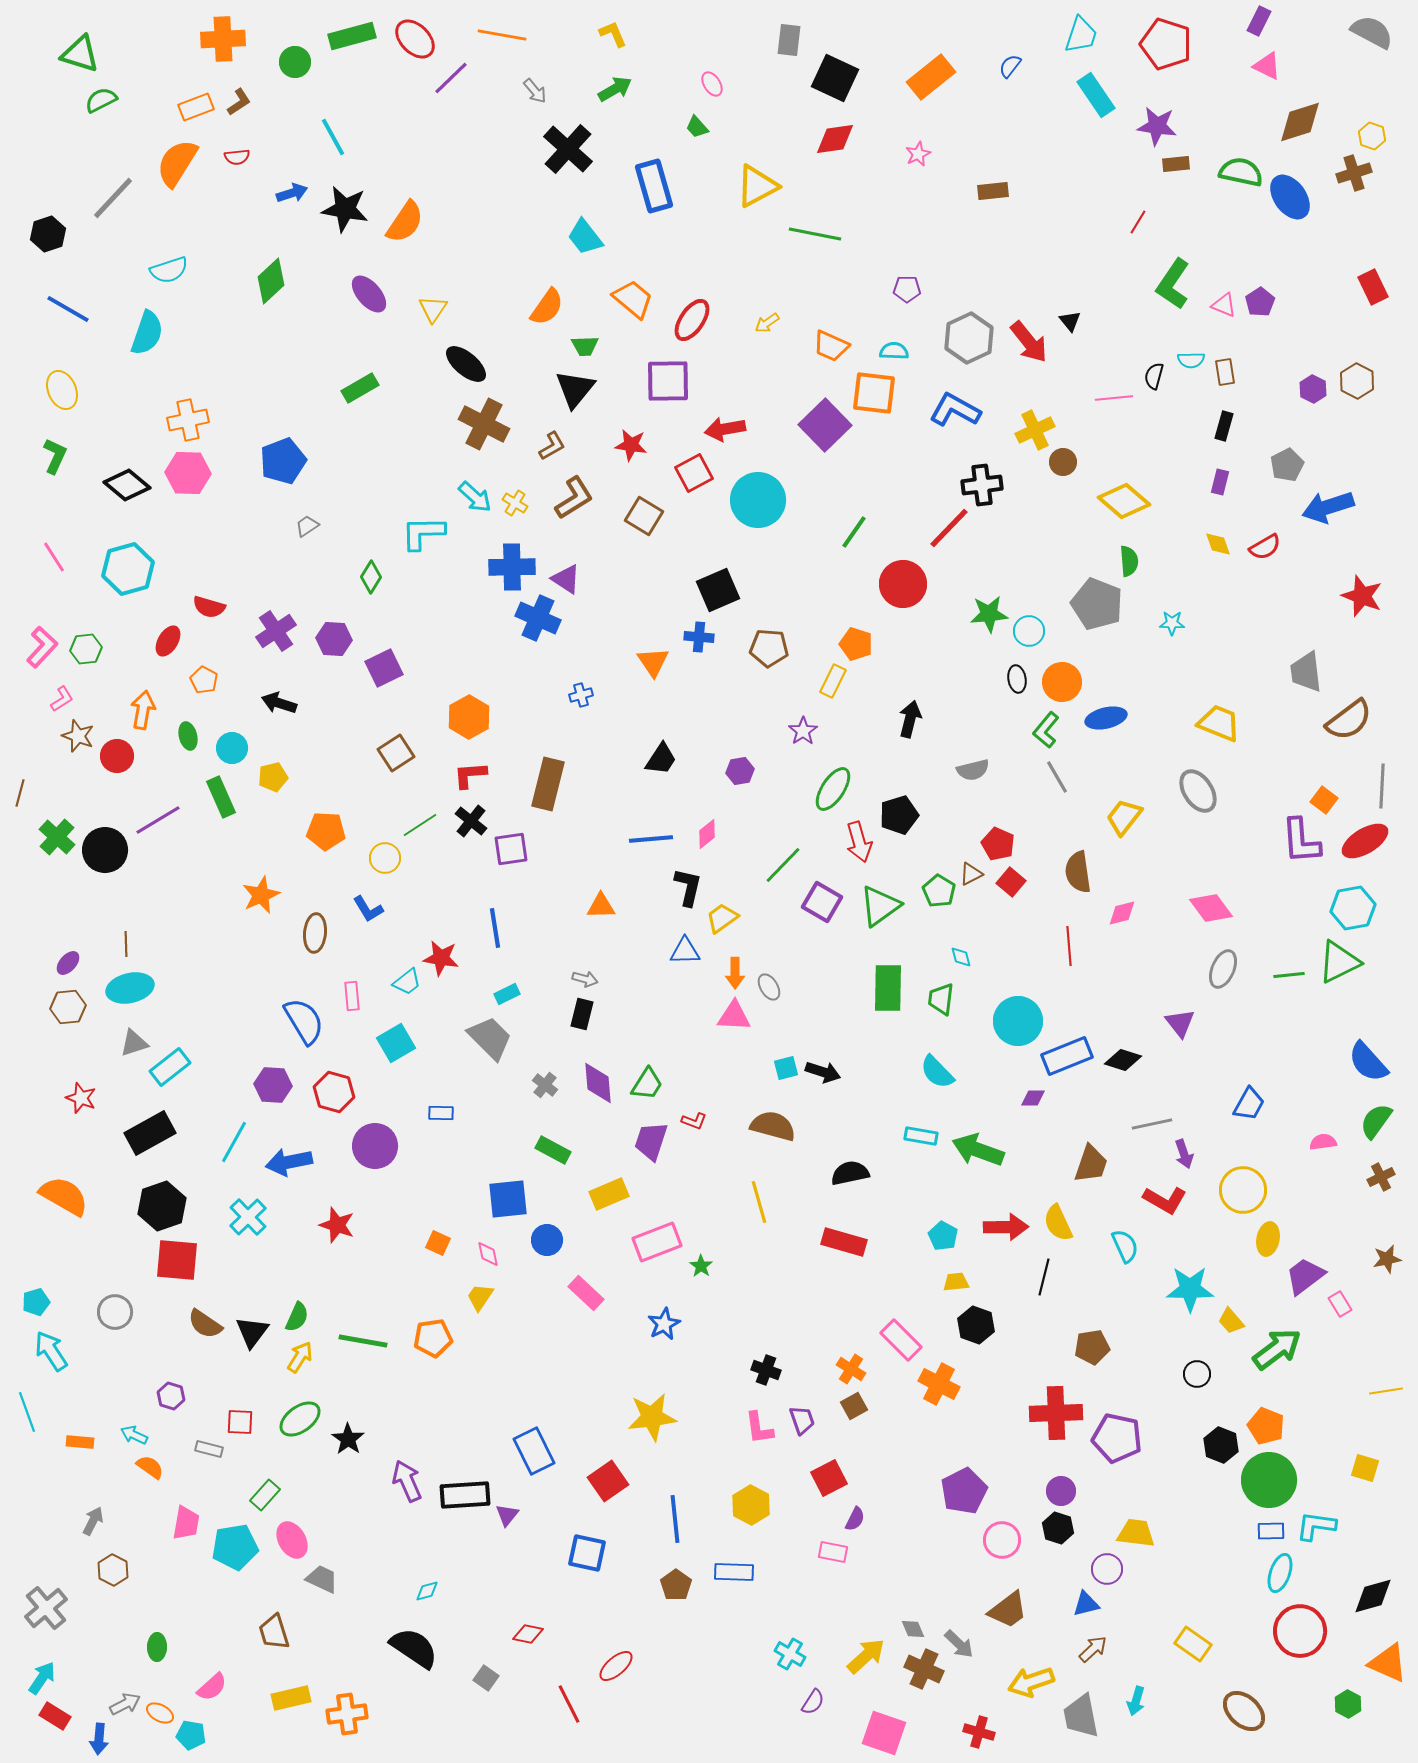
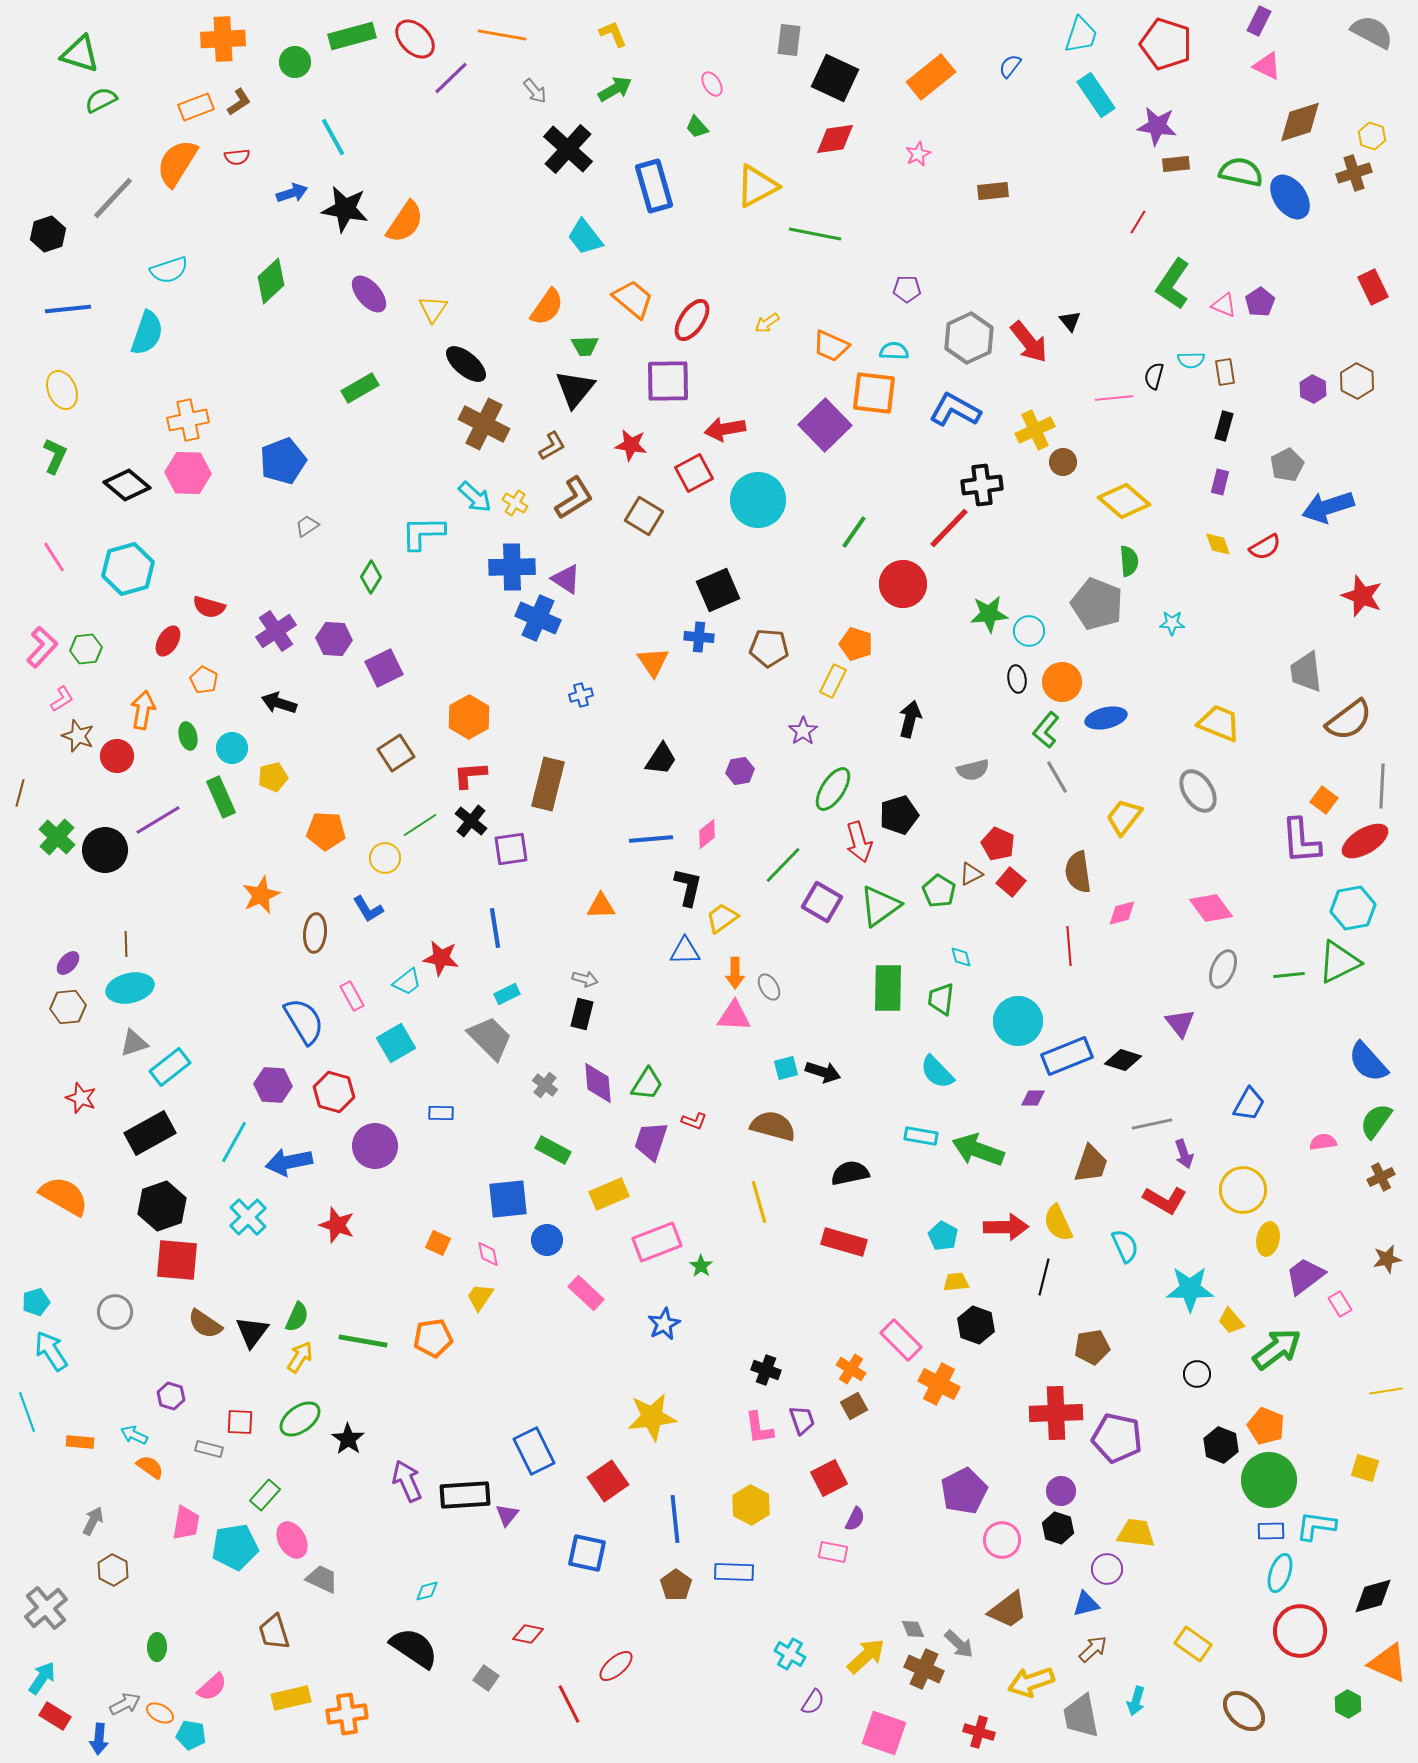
blue line at (68, 309): rotated 36 degrees counterclockwise
pink rectangle at (352, 996): rotated 24 degrees counterclockwise
